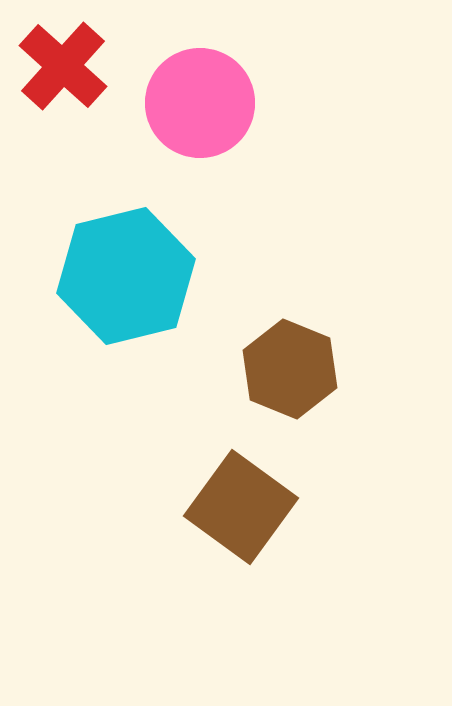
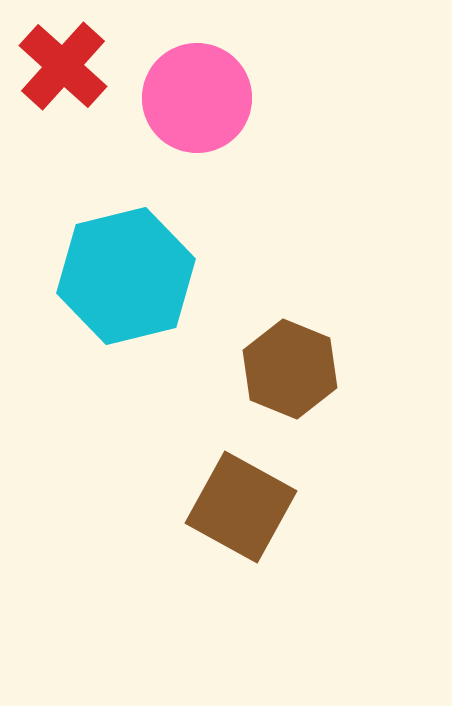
pink circle: moved 3 px left, 5 px up
brown square: rotated 7 degrees counterclockwise
